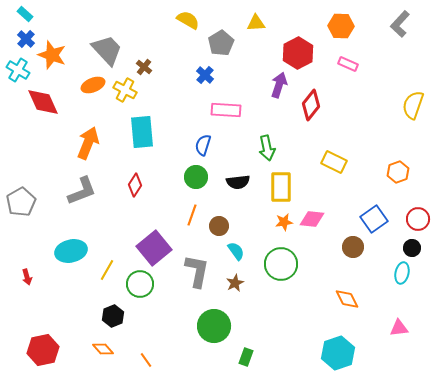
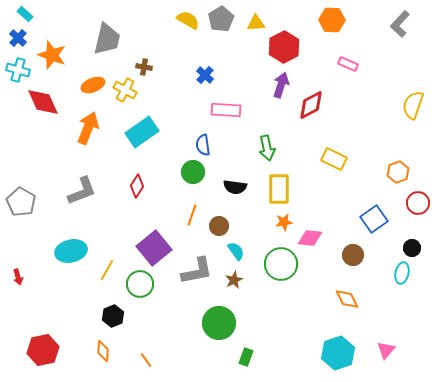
orange hexagon at (341, 26): moved 9 px left, 6 px up
blue cross at (26, 39): moved 8 px left, 1 px up
gray pentagon at (221, 43): moved 24 px up
gray trapezoid at (107, 50): moved 11 px up; rotated 56 degrees clockwise
red hexagon at (298, 53): moved 14 px left, 6 px up
brown cross at (144, 67): rotated 28 degrees counterclockwise
cyan cross at (18, 70): rotated 15 degrees counterclockwise
purple arrow at (279, 85): moved 2 px right
red diamond at (311, 105): rotated 24 degrees clockwise
cyan rectangle at (142, 132): rotated 60 degrees clockwise
orange arrow at (88, 143): moved 15 px up
blue semicircle at (203, 145): rotated 25 degrees counterclockwise
yellow rectangle at (334, 162): moved 3 px up
green circle at (196, 177): moved 3 px left, 5 px up
black semicircle at (238, 182): moved 3 px left, 5 px down; rotated 15 degrees clockwise
red diamond at (135, 185): moved 2 px right, 1 px down
yellow rectangle at (281, 187): moved 2 px left, 2 px down
gray pentagon at (21, 202): rotated 12 degrees counterclockwise
pink diamond at (312, 219): moved 2 px left, 19 px down
red circle at (418, 219): moved 16 px up
brown circle at (353, 247): moved 8 px down
gray L-shape at (197, 271): rotated 68 degrees clockwise
red arrow at (27, 277): moved 9 px left
brown star at (235, 283): moved 1 px left, 3 px up
green circle at (214, 326): moved 5 px right, 3 px up
pink triangle at (399, 328): moved 13 px left, 22 px down; rotated 42 degrees counterclockwise
orange diamond at (103, 349): moved 2 px down; rotated 45 degrees clockwise
